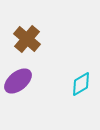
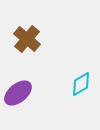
purple ellipse: moved 12 px down
